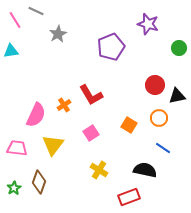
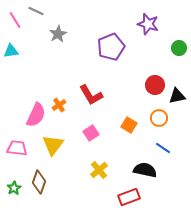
orange cross: moved 5 px left
yellow cross: rotated 18 degrees clockwise
